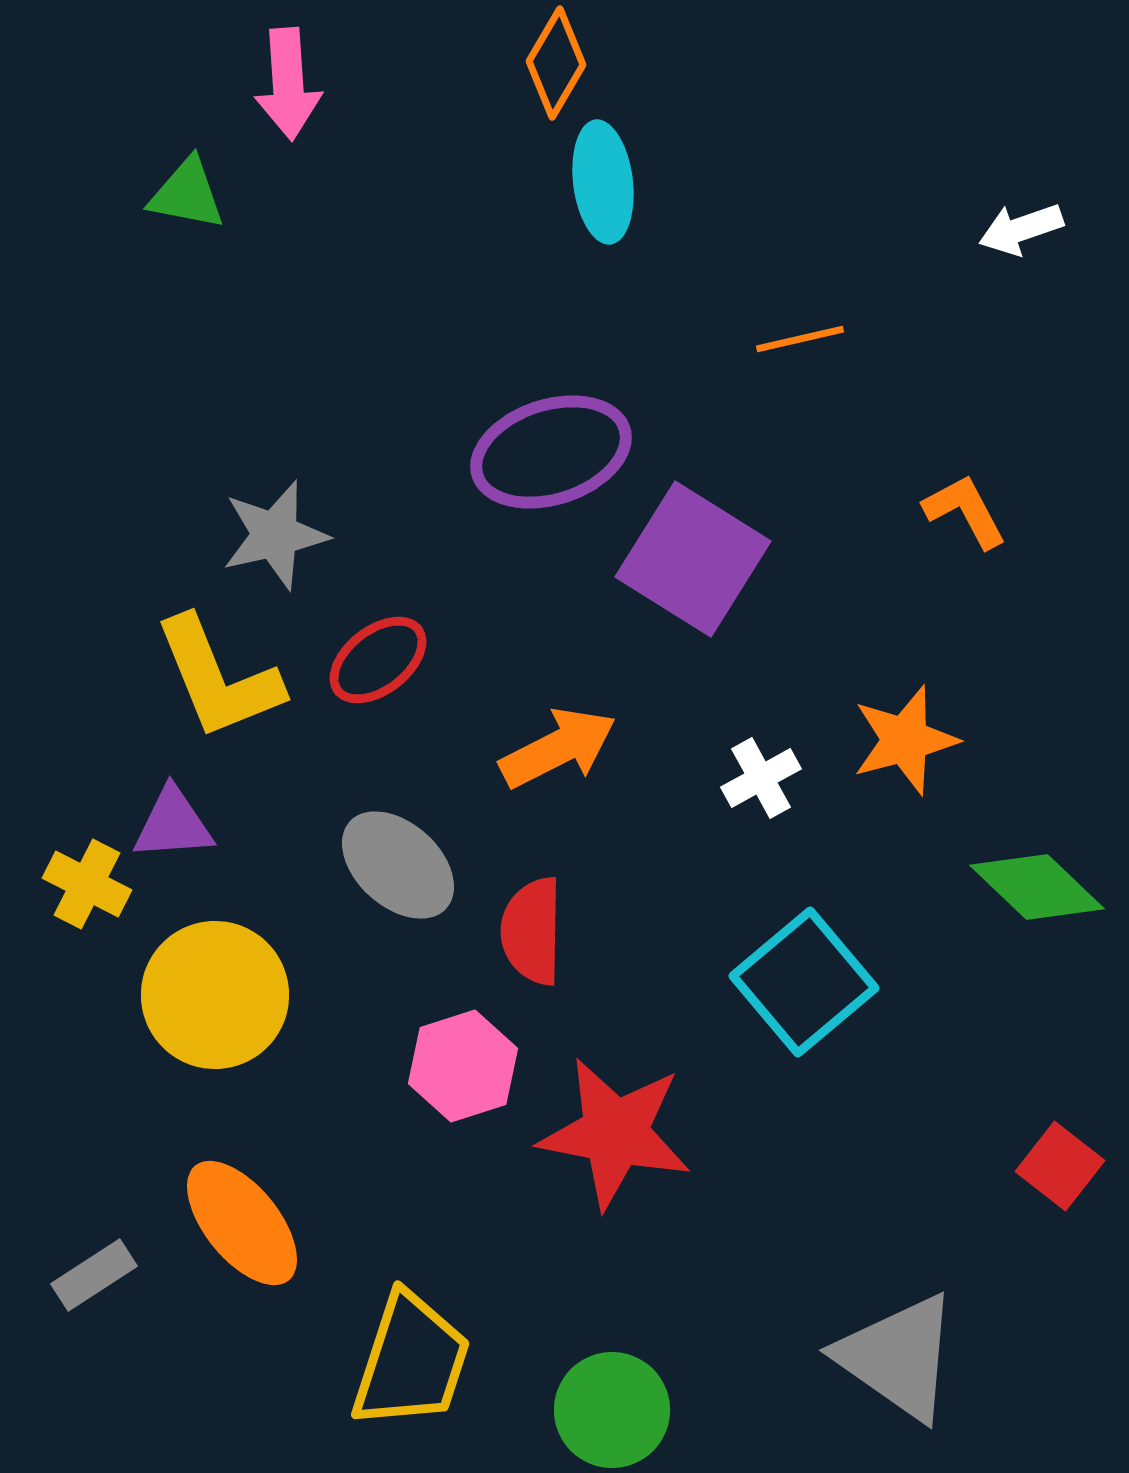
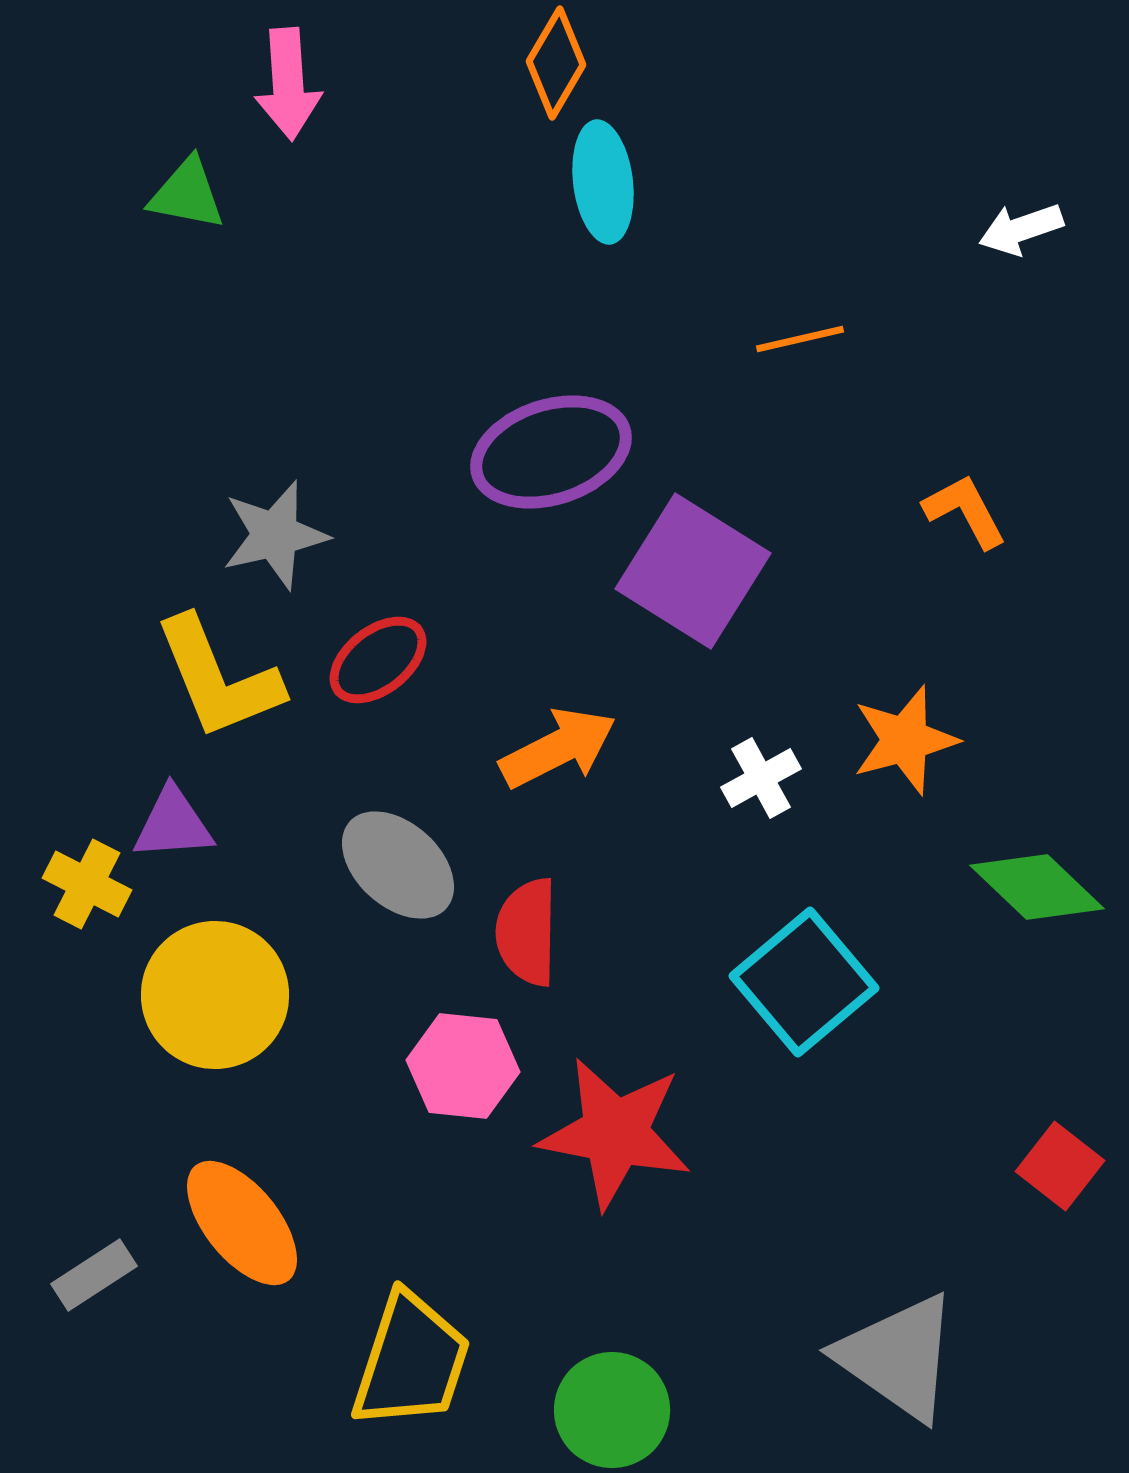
purple square: moved 12 px down
red semicircle: moved 5 px left, 1 px down
pink hexagon: rotated 24 degrees clockwise
